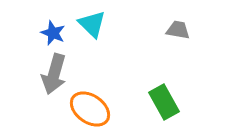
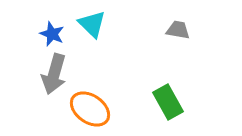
blue star: moved 1 px left, 1 px down
green rectangle: moved 4 px right
